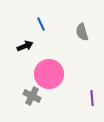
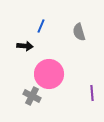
blue line: moved 2 px down; rotated 48 degrees clockwise
gray semicircle: moved 3 px left
black arrow: rotated 28 degrees clockwise
purple line: moved 5 px up
